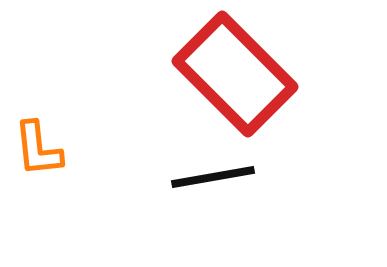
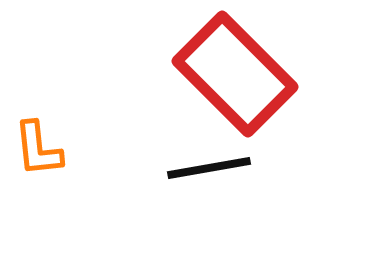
black line: moved 4 px left, 9 px up
